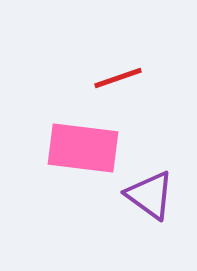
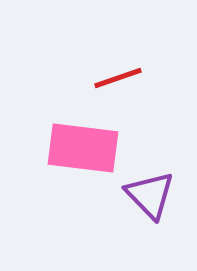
purple triangle: rotated 10 degrees clockwise
